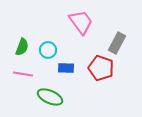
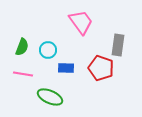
gray rectangle: moved 1 px right, 2 px down; rotated 20 degrees counterclockwise
